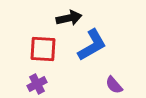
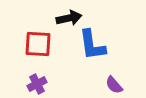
blue L-shape: rotated 112 degrees clockwise
red square: moved 5 px left, 5 px up
